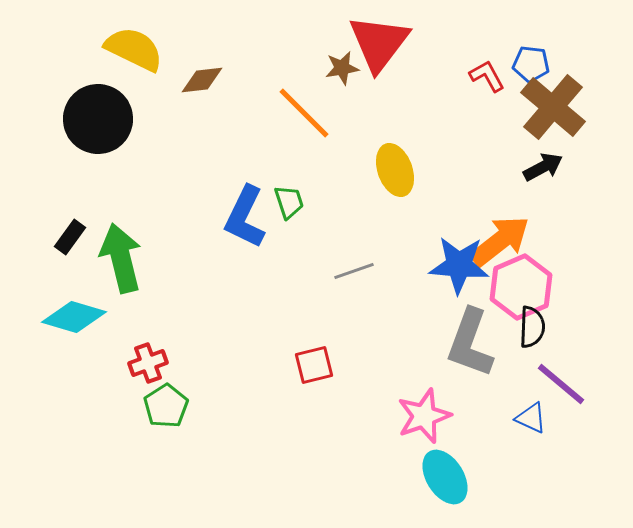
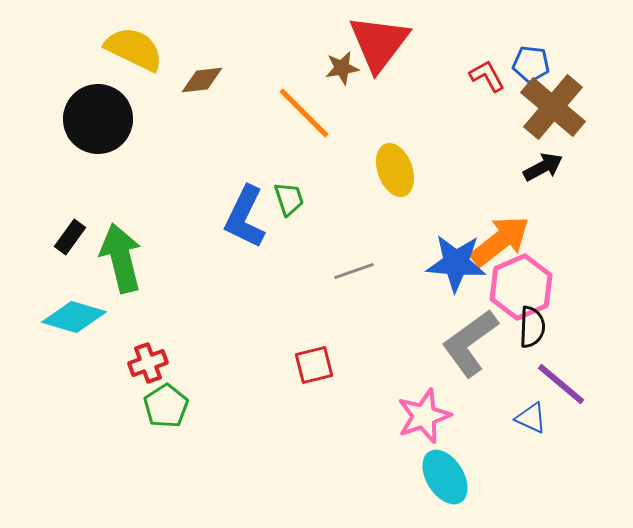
green trapezoid: moved 3 px up
blue star: moved 3 px left, 2 px up
gray L-shape: rotated 34 degrees clockwise
